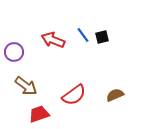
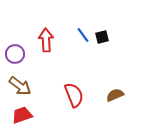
red arrow: moved 7 px left; rotated 65 degrees clockwise
purple circle: moved 1 px right, 2 px down
brown arrow: moved 6 px left
red semicircle: rotated 75 degrees counterclockwise
red trapezoid: moved 17 px left, 1 px down
